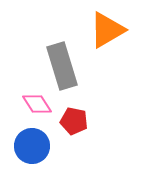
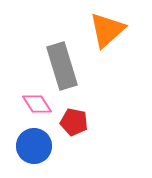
orange triangle: rotated 12 degrees counterclockwise
red pentagon: moved 1 px down
blue circle: moved 2 px right
